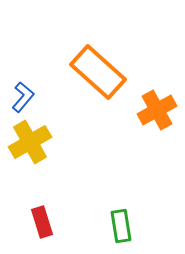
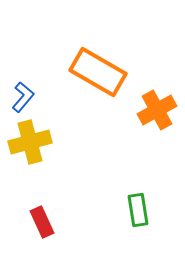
orange rectangle: rotated 12 degrees counterclockwise
yellow cross: rotated 15 degrees clockwise
red rectangle: rotated 8 degrees counterclockwise
green rectangle: moved 17 px right, 16 px up
